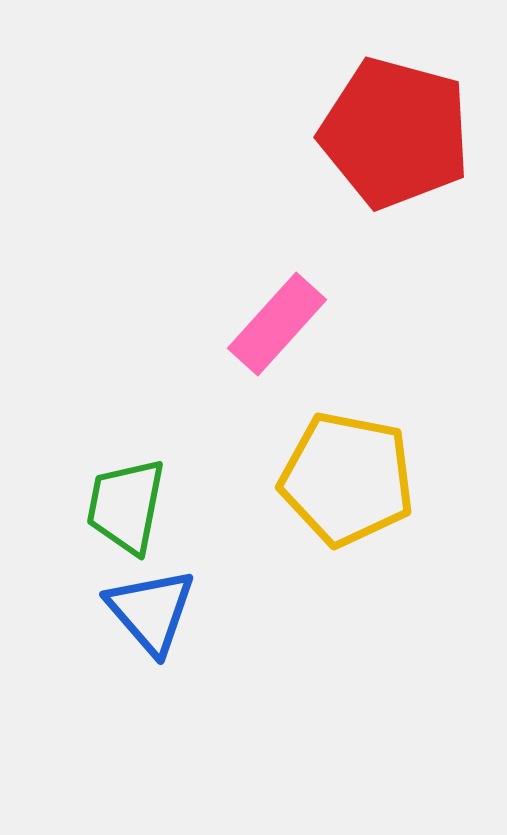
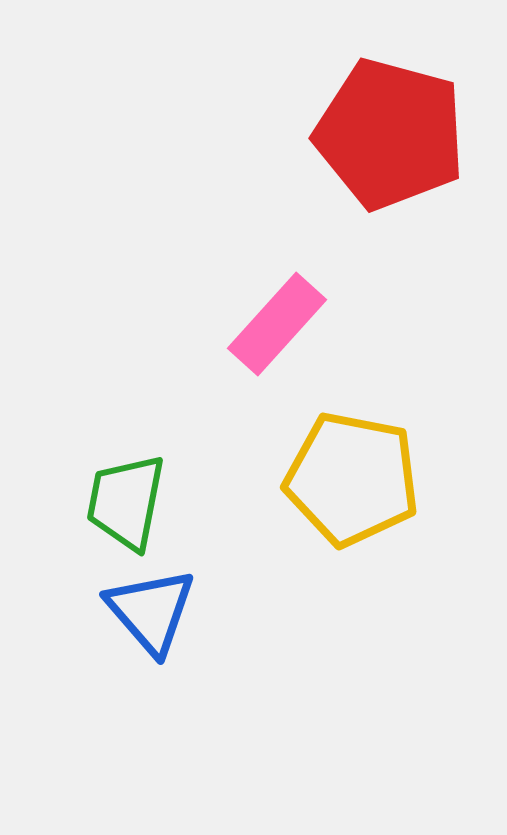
red pentagon: moved 5 px left, 1 px down
yellow pentagon: moved 5 px right
green trapezoid: moved 4 px up
